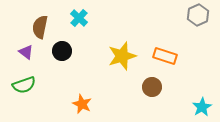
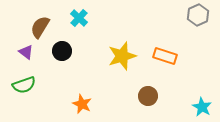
brown semicircle: rotated 20 degrees clockwise
brown circle: moved 4 px left, 9 px down
cyan star: rotated 12 degrees counterclockwise
